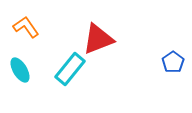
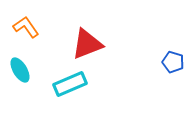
red triangle: moved 11 px left, 5 px down
blue pentagon: rotated 20 degrees counterclockwise
cyan rectangle: moved 15 px down; rotated 28 degrees clockwise
